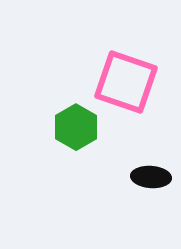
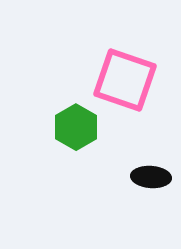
pink square: moved 1 px left, 2 px up
